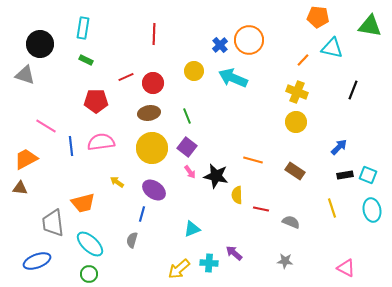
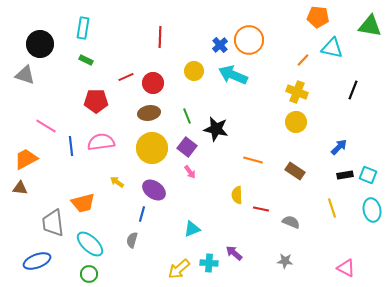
red line at (154, 34): moved 6 px right, 3 px down
cyan arrow at (233, 78): moved 3 px up
black star at (216, 176): moved 47 px up
